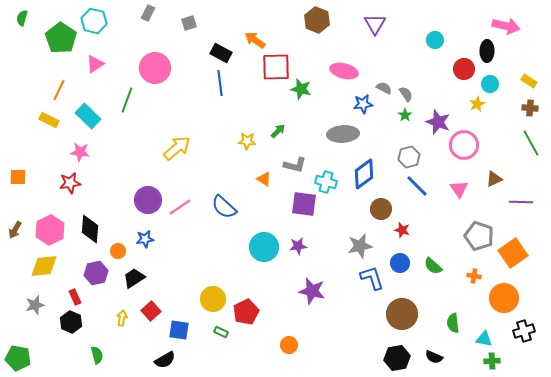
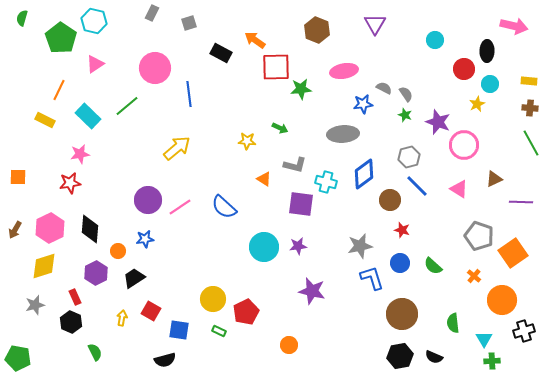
gray rectangle at (148, 13): moved 4 px right
brown hexagon at (317, 20): moved 10 px down
pink arrow at (506, 26): moved 8 px right
pink ellipse at (344, 71): rotated 24 degrees counterclockwise
yellow rectangle at (529, 81): rotated 28 degrees counterclockwise
blue line at (220, 83): moved 31 px left, 11 px down
green star at (301, 89): rotated 20 degrees counterclockwise
green line at (127, 100): moved 6 px down; rotated 30 degrees clockwise
green star at (405, 115): rotated 16 degrees counterclockwise
yellow rectangle at (49, 120): moved 4 px left
green arrow at (278, 131): moved 2 px right, 3 px up; rotated 70 degrees clockwise
pink star at (80, 152): moved 2 px down; rotated 18 degrees counterclockwise
pink triangle at (459, 189): rotated 24 degrees counterclockwise
purple square at (304, 204): moved 3 px left
brown circle at (381, 209): moved 9 px right, 9 px up
pink hexagon at (50, 230): moved 2 px up
yellow diamond at (44, 266): rotated 12 degrees counterclockwise
purple hexagon at (96, 273): rotated 15 degrees counterclockwise
orange cross at (474, 276): rotated 32 degrees clockwise
orange circle at (504, 298): moved 2 px left, 2 px down
red square at (151, 311): rotated 18 degrees counterclockwise
green rectangle at (221, 332): moved 2 px left, 1 px up
cyan triangle at (484, 339): rotated 48 degrees clockwise
green semicircle at (97, 355): moved 2 px left, 3 px up; rotated 12 degrees counterclockwise
black hexagon at (397, 358): moved 3 px right, 2 px up
black semicircle at (165, 360): rotated 15 degrees clockwise
